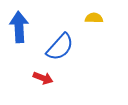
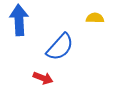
yellow semicircle: moved 1 px right
blue arrow: moved 7 px up
